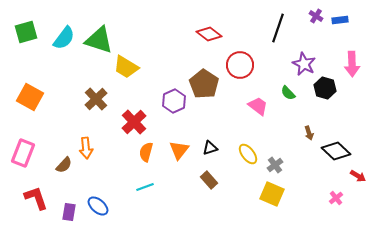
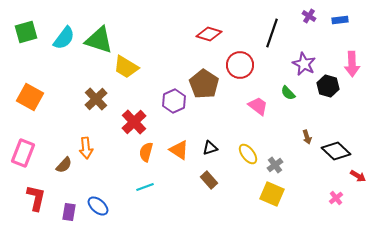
purple cross: moved 7 px left
black line: moved 6 px left, 5 px down
red diamond: rotated 20 degrees counterclockwise
black hexagon: moved 3 px right, 2 px up
brown arrow: moved 2 px left, 4 px down
orange triangle: rotated 35 degrees counterclockwise
red L-shape: rotated 32 degrees clockwise
